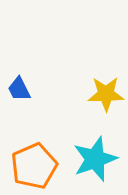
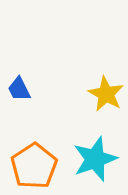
yellow star: rotated 30 degrees clockwise
orange pentagon: rotated 9 degrees counterclockwise
